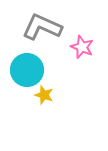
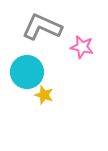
pink star: rotated 10 degrees counterclockwise
cyan circle: moved 2 px down
